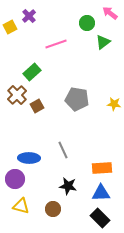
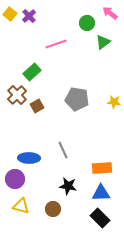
yellow square: moved 13 px up; rotated 24 degrees counterclockwise
yellow star: moved 2 px up
